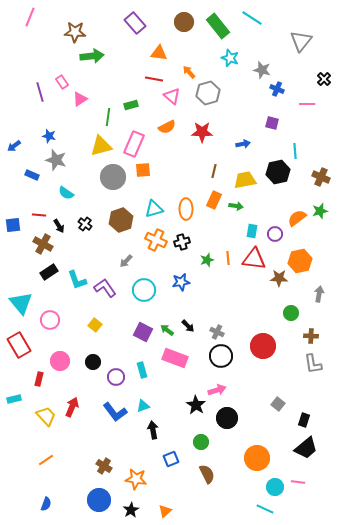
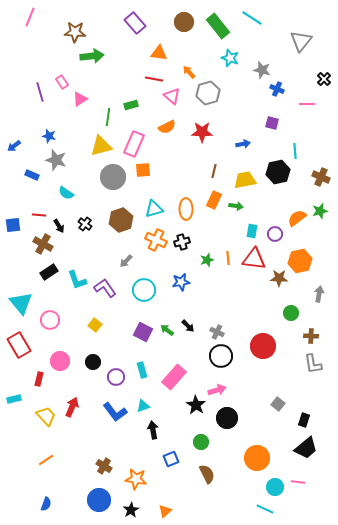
pink rectangle at (175, 358): moved 1 px left, 19 px down; rotated 70 degrees counterclockwise
